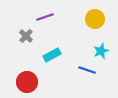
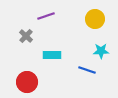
purple line: moved 1 px right, 1 px up
cyan star: rotated 21 degrees clockwise
cyan rectangle: rotated 30 degrees clockwise
